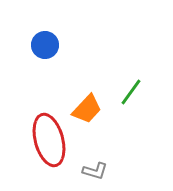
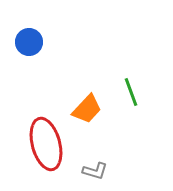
blue circle: moved 16 px left, 3 px up
green line: rotated 56 degrees counterclockwise
red ellipse: moved 3 px left, 4 px down
